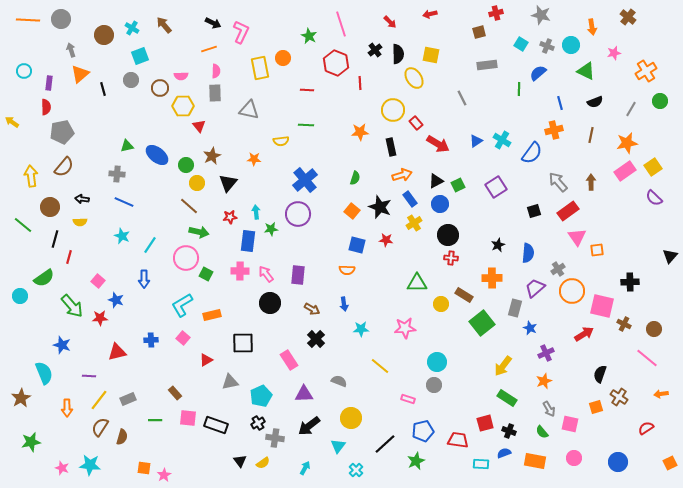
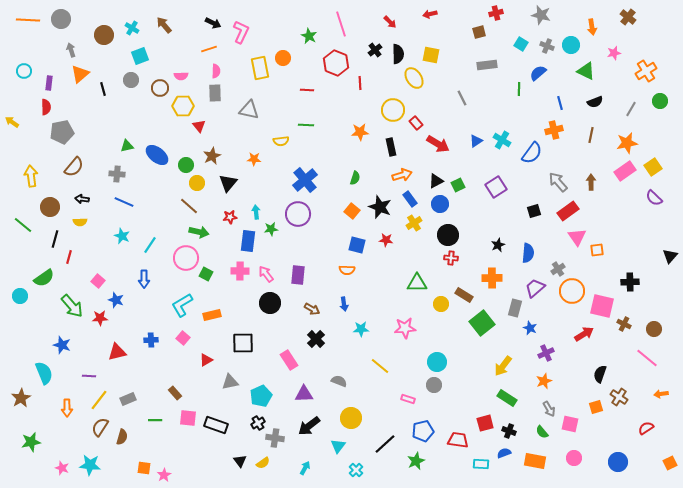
brown semicircle at (64, 167): moved 10 px right
